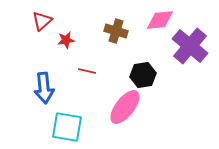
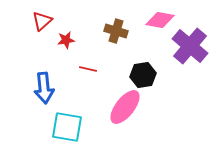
pink diamond: rotated 16 degrees clockwise
red line: moved 1 px right, 2 px up
